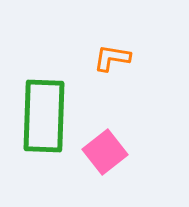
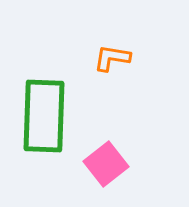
pink square: moved 1 px right, 12 px down
